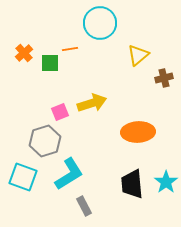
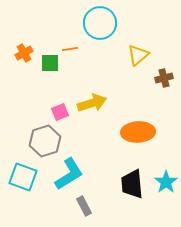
orange cross: rotated 12 degrees clockwise
